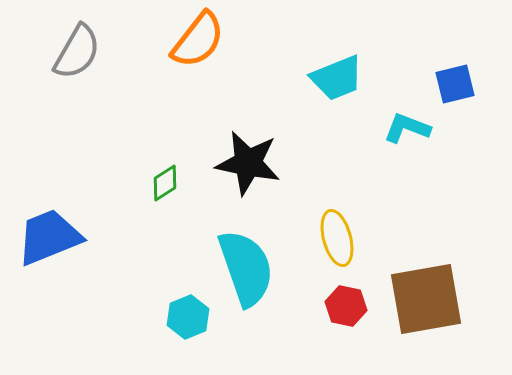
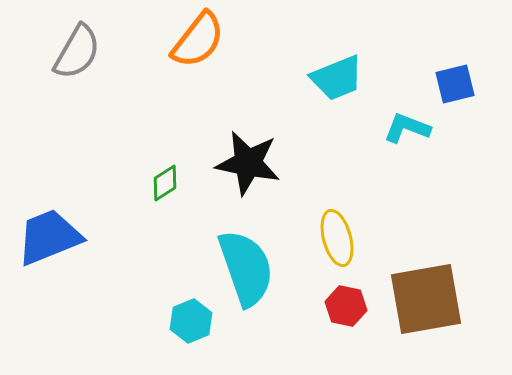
cyan hexagon: moved 3 px right, 4 px down
